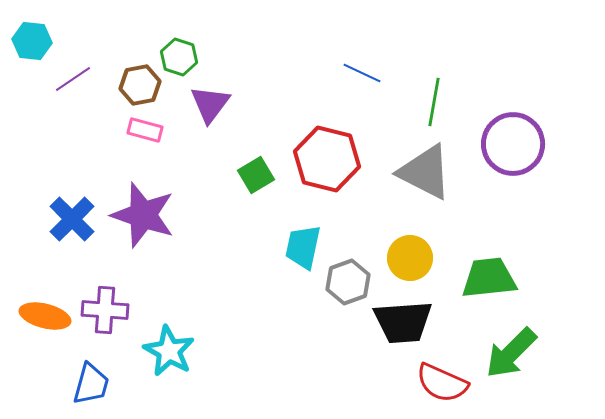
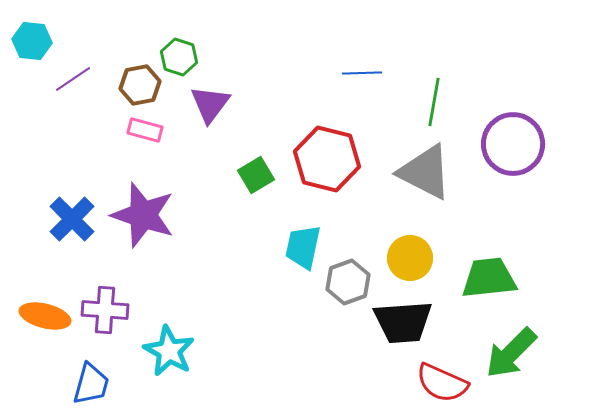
blue line: rotated 27 degrees counterclockwise
